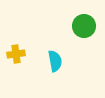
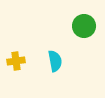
yellow cross: moved 7 px down
